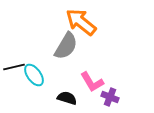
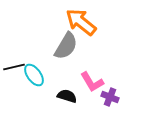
black semicircle: moved 2 px up
